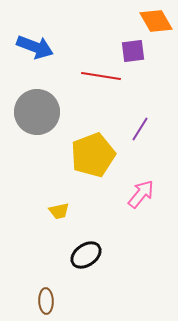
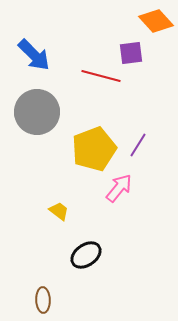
orange diamond: rotated 12 degrees counterclockwise
blue arrow: moved 1 px left, 8 px down; rotated 24 degrees clockwise
purple square: moved 2 px left, 2 px down
red line: rotated 6 degrees clockwise
purple line: moved 2 px left, 16 px down
yellow pentagon: moved 1 px right, 6 px up
pink arrow: moved 22 px left, 6 px up
yellow trapezoid: rotated 130 degrees counterclockwise
brown ellipse: moved 3 px left, 1 px up
